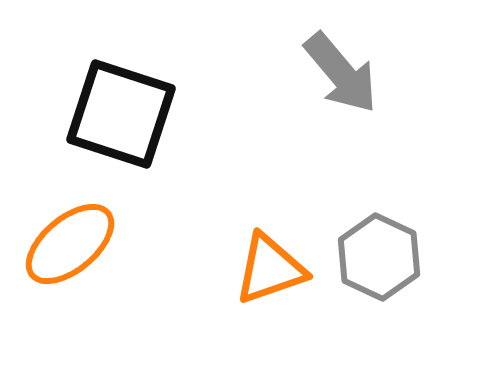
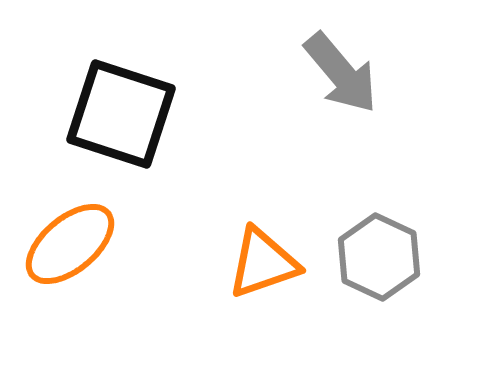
orange triangle: moved 7 px left, 6 px up
